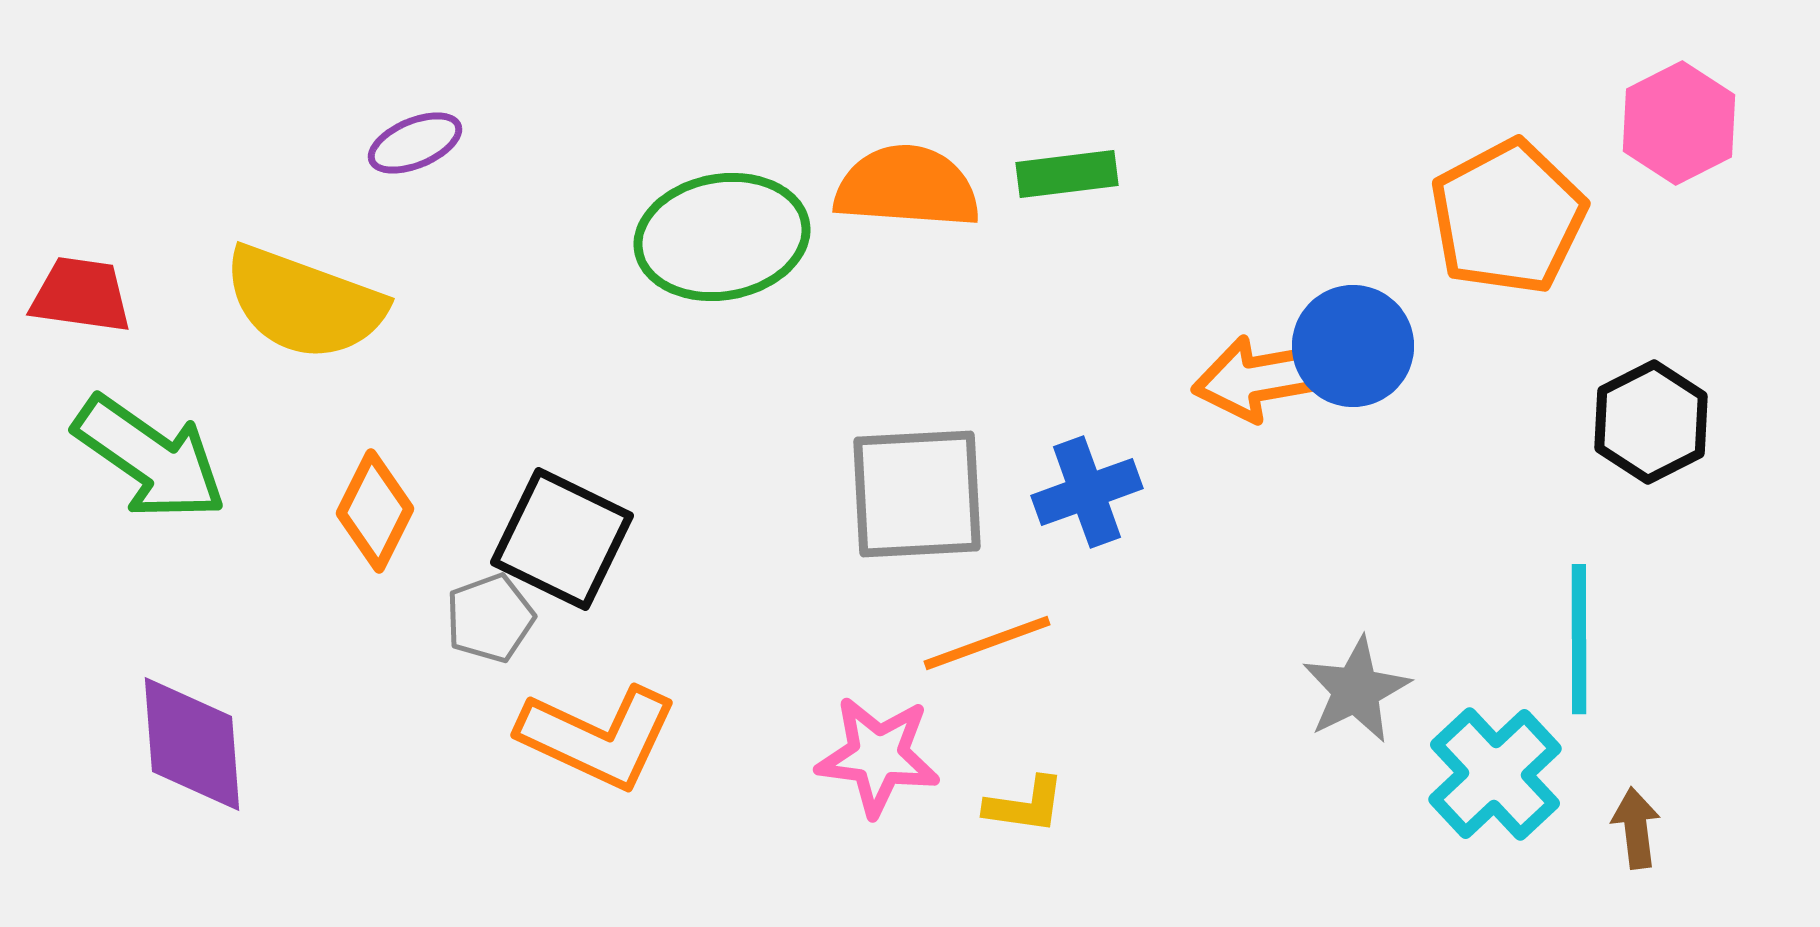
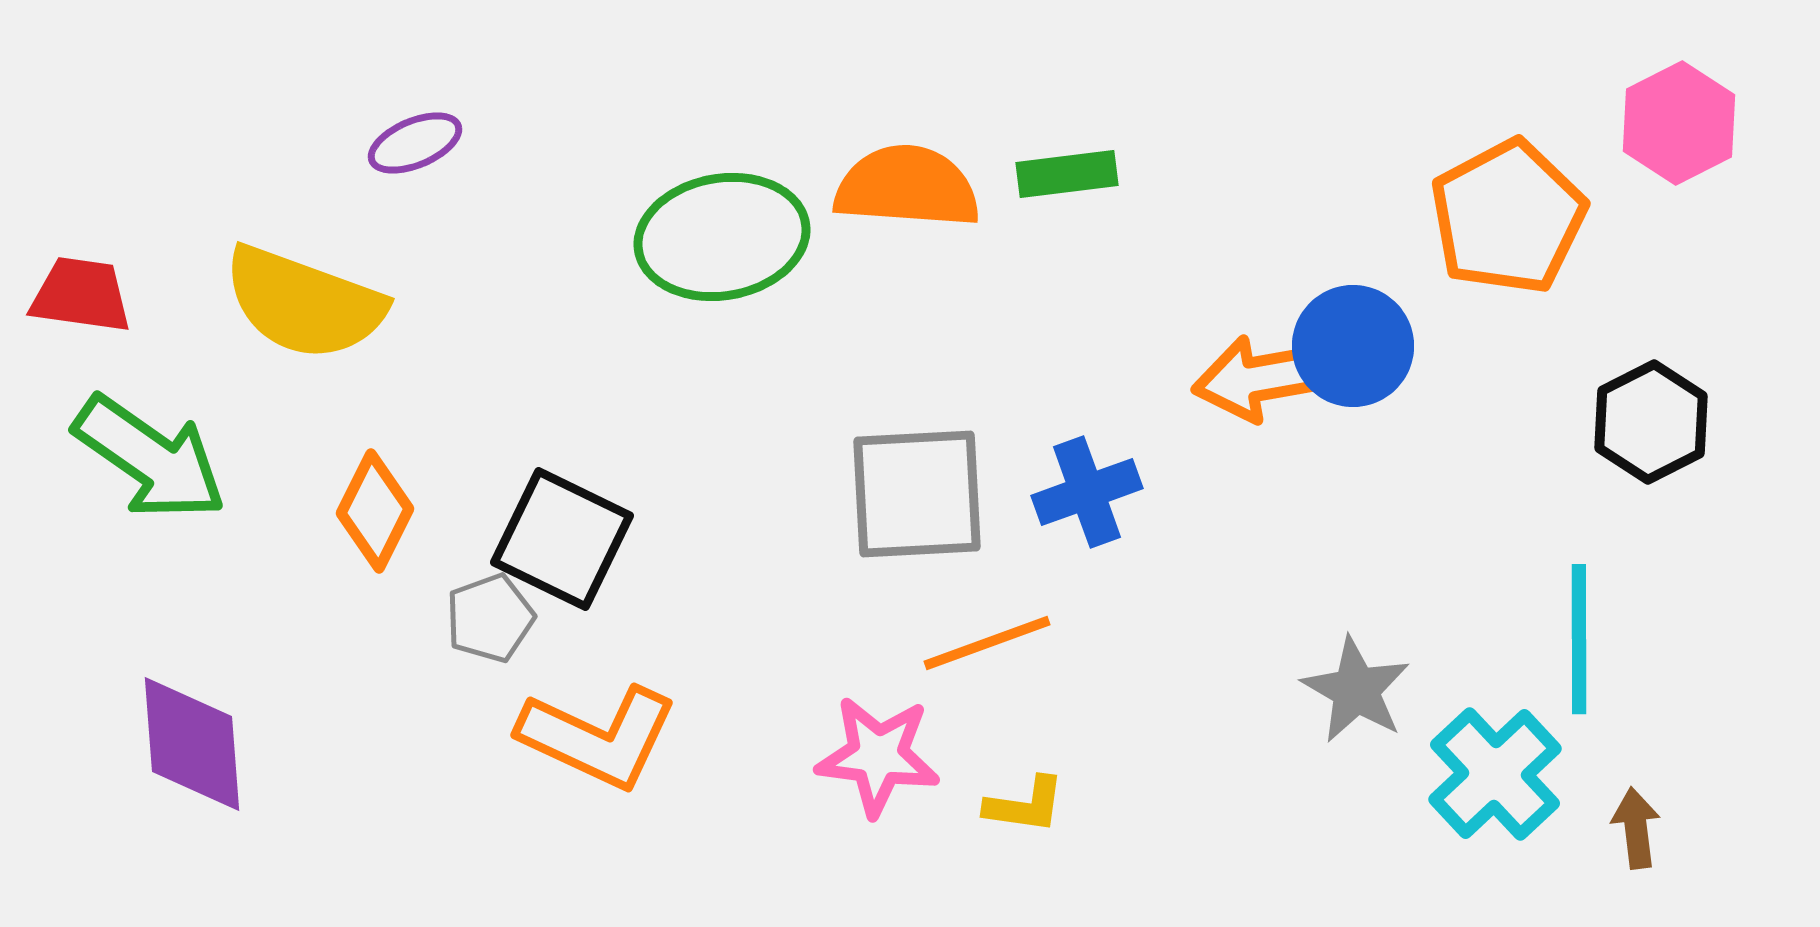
gray star: rotated 16 degrees counterclockwise
